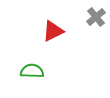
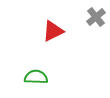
green semicircle: moved 4 px right, 6 px down
